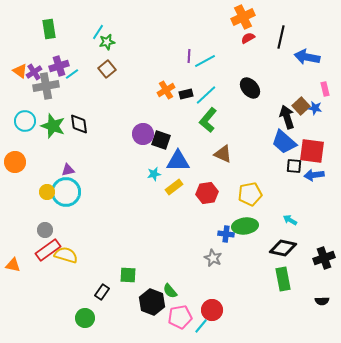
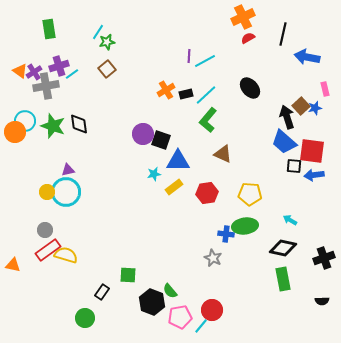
black line at (281, 37): moved 2 px right, 3 px up
blue star at (315, 108): rotated 24 degrees counterclockwise
orange circle at (15, 162): moved 30 px up
yellow pentagon at (250, 194): rotated 15 degrees clockwise
